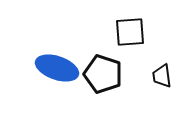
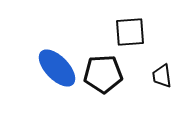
blue ellipse: rotated 27 degrees clockwise
black pentagon: rotated 21 degrees counterclockwise
